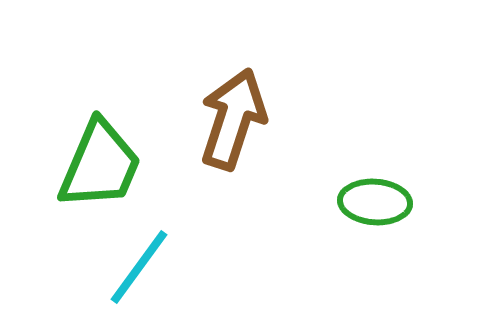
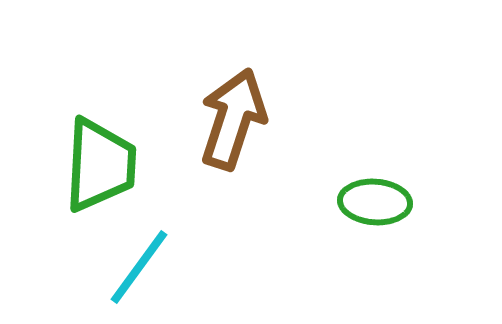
green trapezoid: rotated 20 degrees counterclockwise
